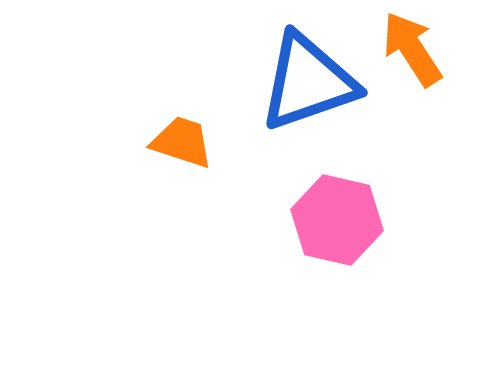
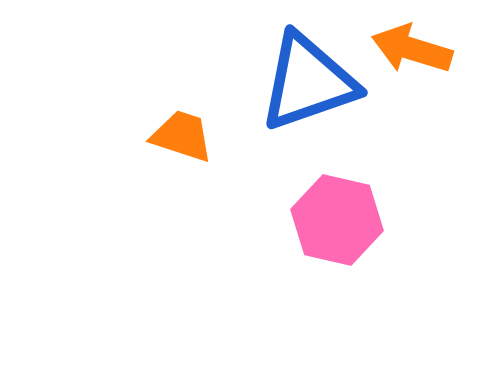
orange arrow: rotated 40 degrees counterclockwise
orange trapezoid: moved 6 px up
